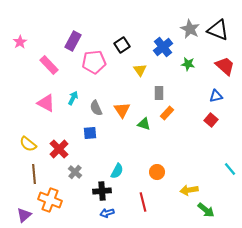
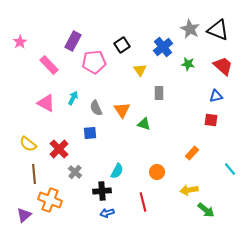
red trapezoid: moved 2 px left
orange rectangle: moved 25 px right, 40 px down
red square: rotated 32 degrees counterclockwise
